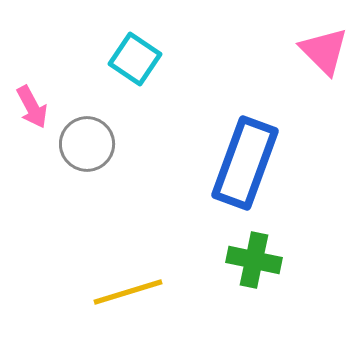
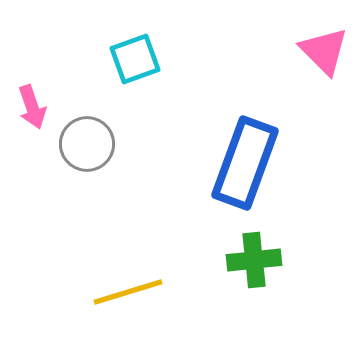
cyan square: rotated 36 degrees clockwise
pink arrow: rotated 9 degrees clockwise
green cross: rotated 18 degrees counterclockwise
